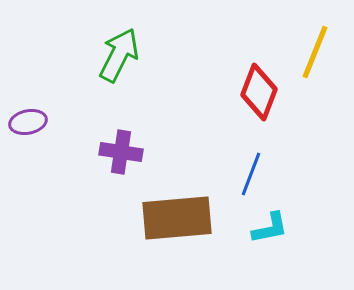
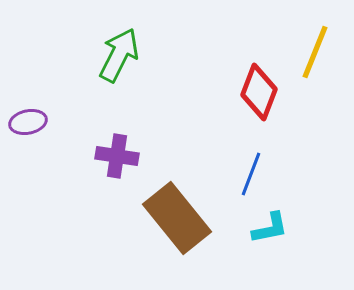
purple cross: moved 4 px left, 4 px down
brown rectangle: rotated 56 degrees clockwise
